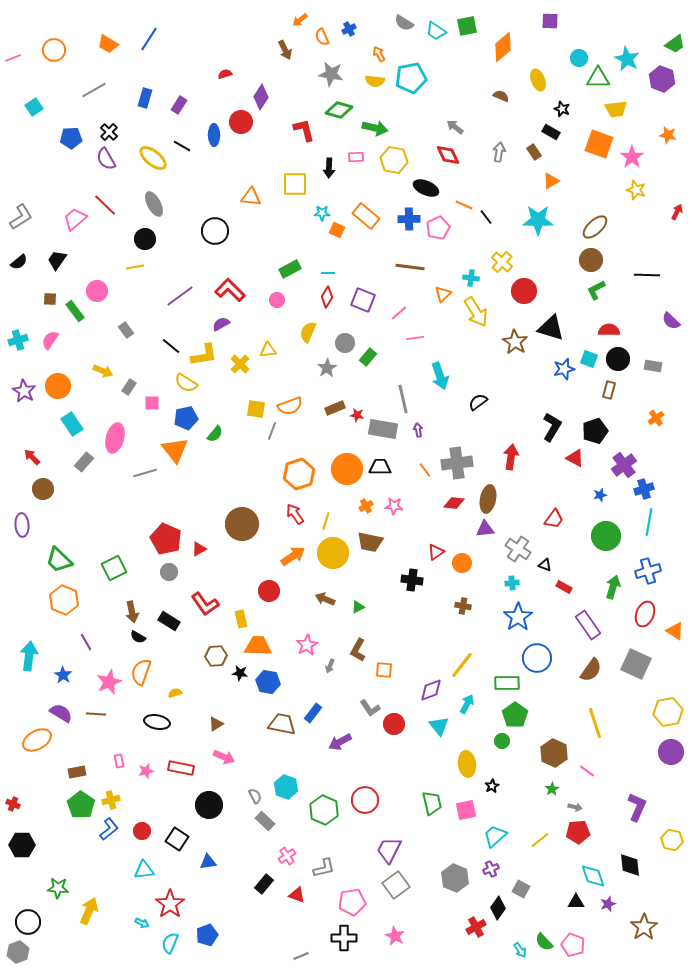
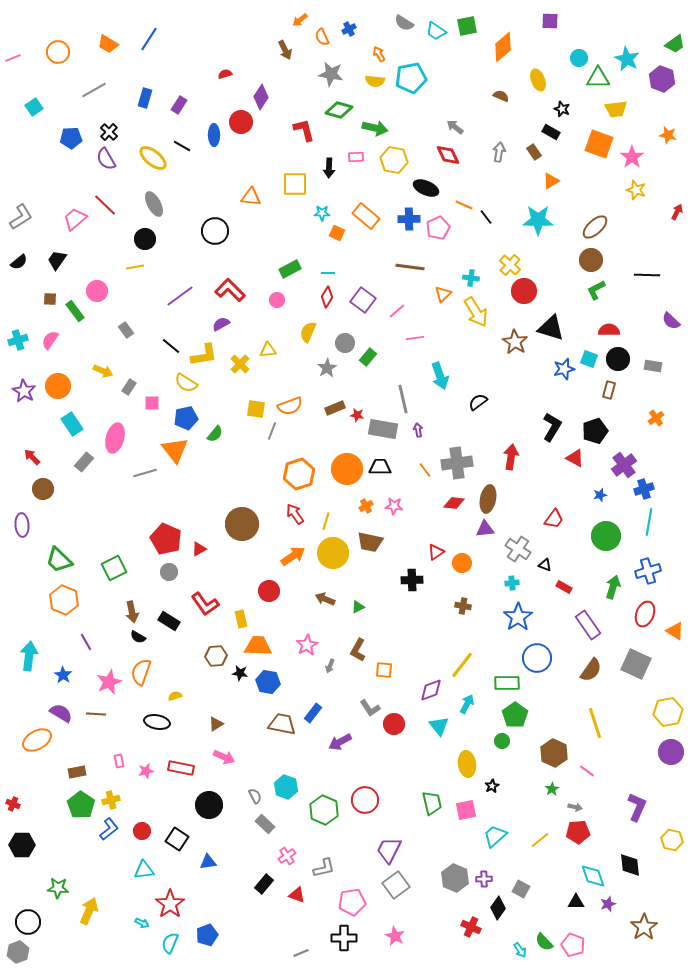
orange circle at (54, 50): moved 4 px right, 2 px down
orange square at (337, 230): moved 3 px down
yellow cross at (502, 262): moved 8 px right, 3 px down
purple square at (363, 300): rotated 15 degrees clockwise
pink line at (399, 313): moved 2 px left, 2 px up
black cross at (412, 580): rotated 10 degrees counterclockwise
yellow semicircle at (175, 693): moved 3 px down
gray rectangle at (265, 821): moved 3 px down
purple cross at (491, 869): moved 7 px left, 10 px down; rotated 21 degrees clockwise
red cross at (476, 927): moved 5 px left; rotated 36 degrees counterclockwise
gray line at (301, 956): moved 3 px up
